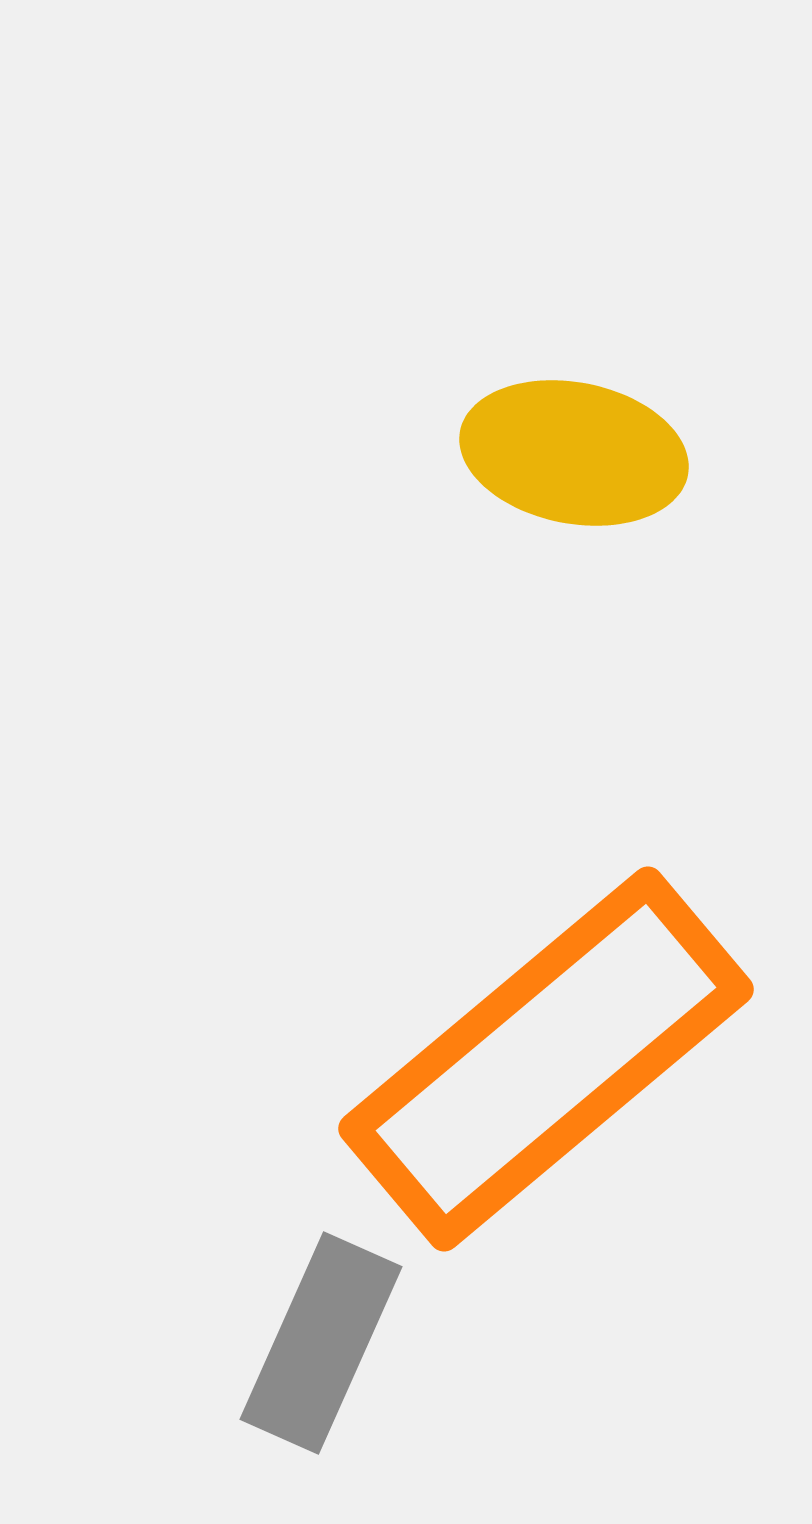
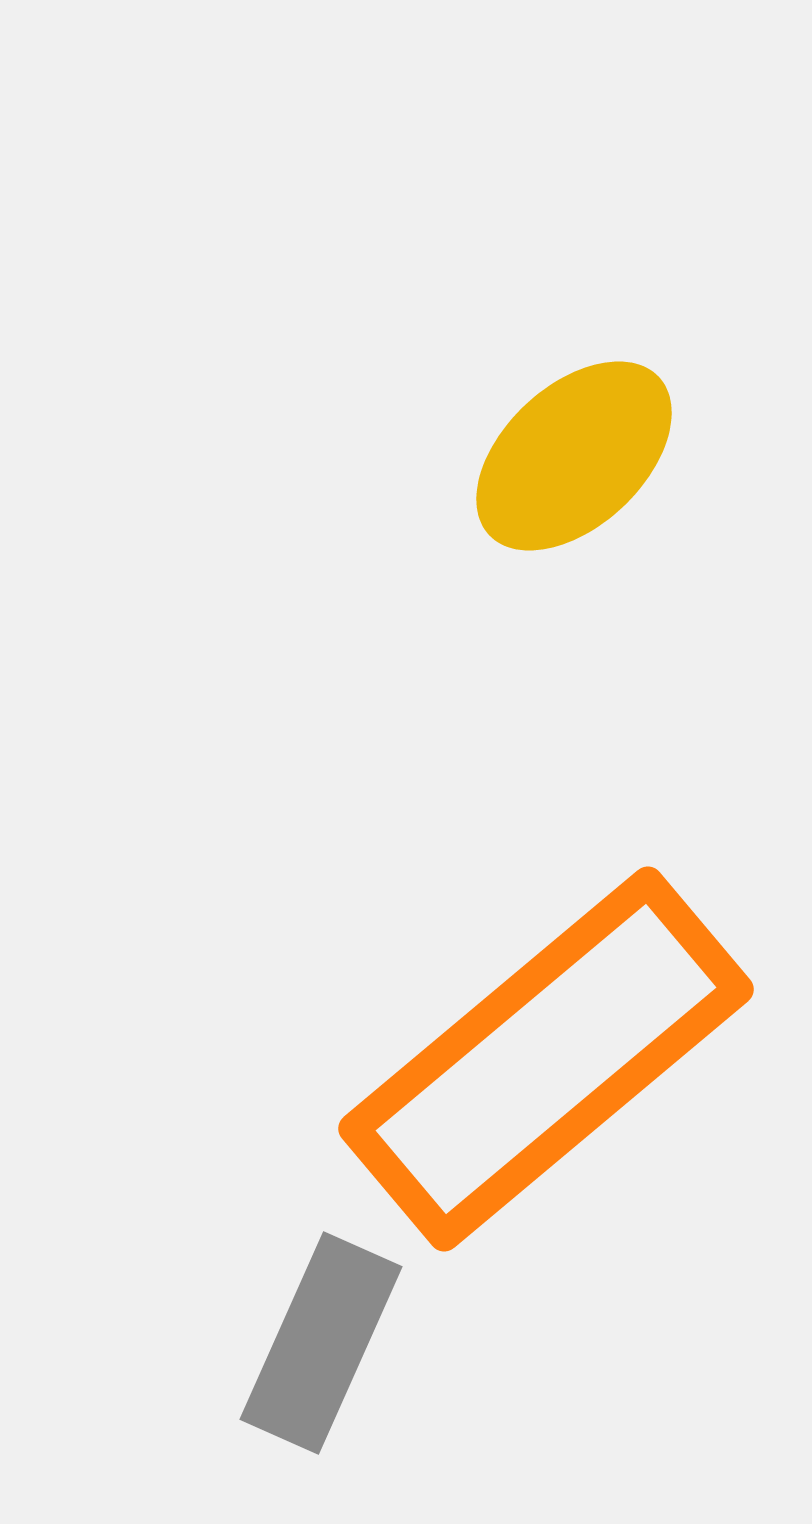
yellow ellipse: moved 3 px down; rotated 54 degrees counterclockwise
